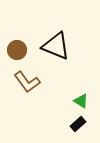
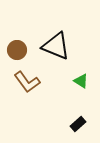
green triangle: moved 20 px up
